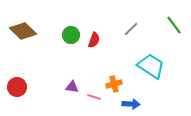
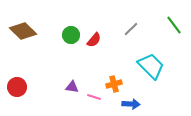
red semicircle: rotated 21 degrees clockwise
cyan trapezoid: rotated 12 degrees clockwise
